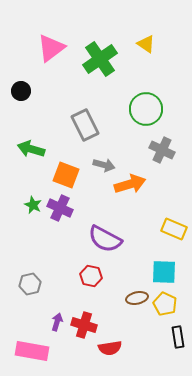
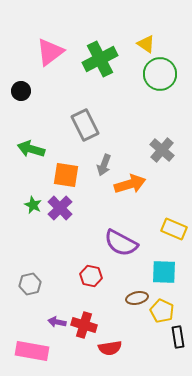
pink triangle: moved 1 px left, 4 px down
green cross: rotated 8 degrees clockwise
green circle: moved 14 px right, 35 px up
gray cross: rotated 15 degrees clockwise
gray arrow: rotated 95 degrees clockwise
orange square: rotated 12 degrees counterclockwise
purple cross: rotated 20 degrees clockwise
purple semicircle: moved 16 px right, 4 px down
yellow pentagon: moved 3 px left, 7 px down
purple arrow: rotated 96 degrees counterclockwise
